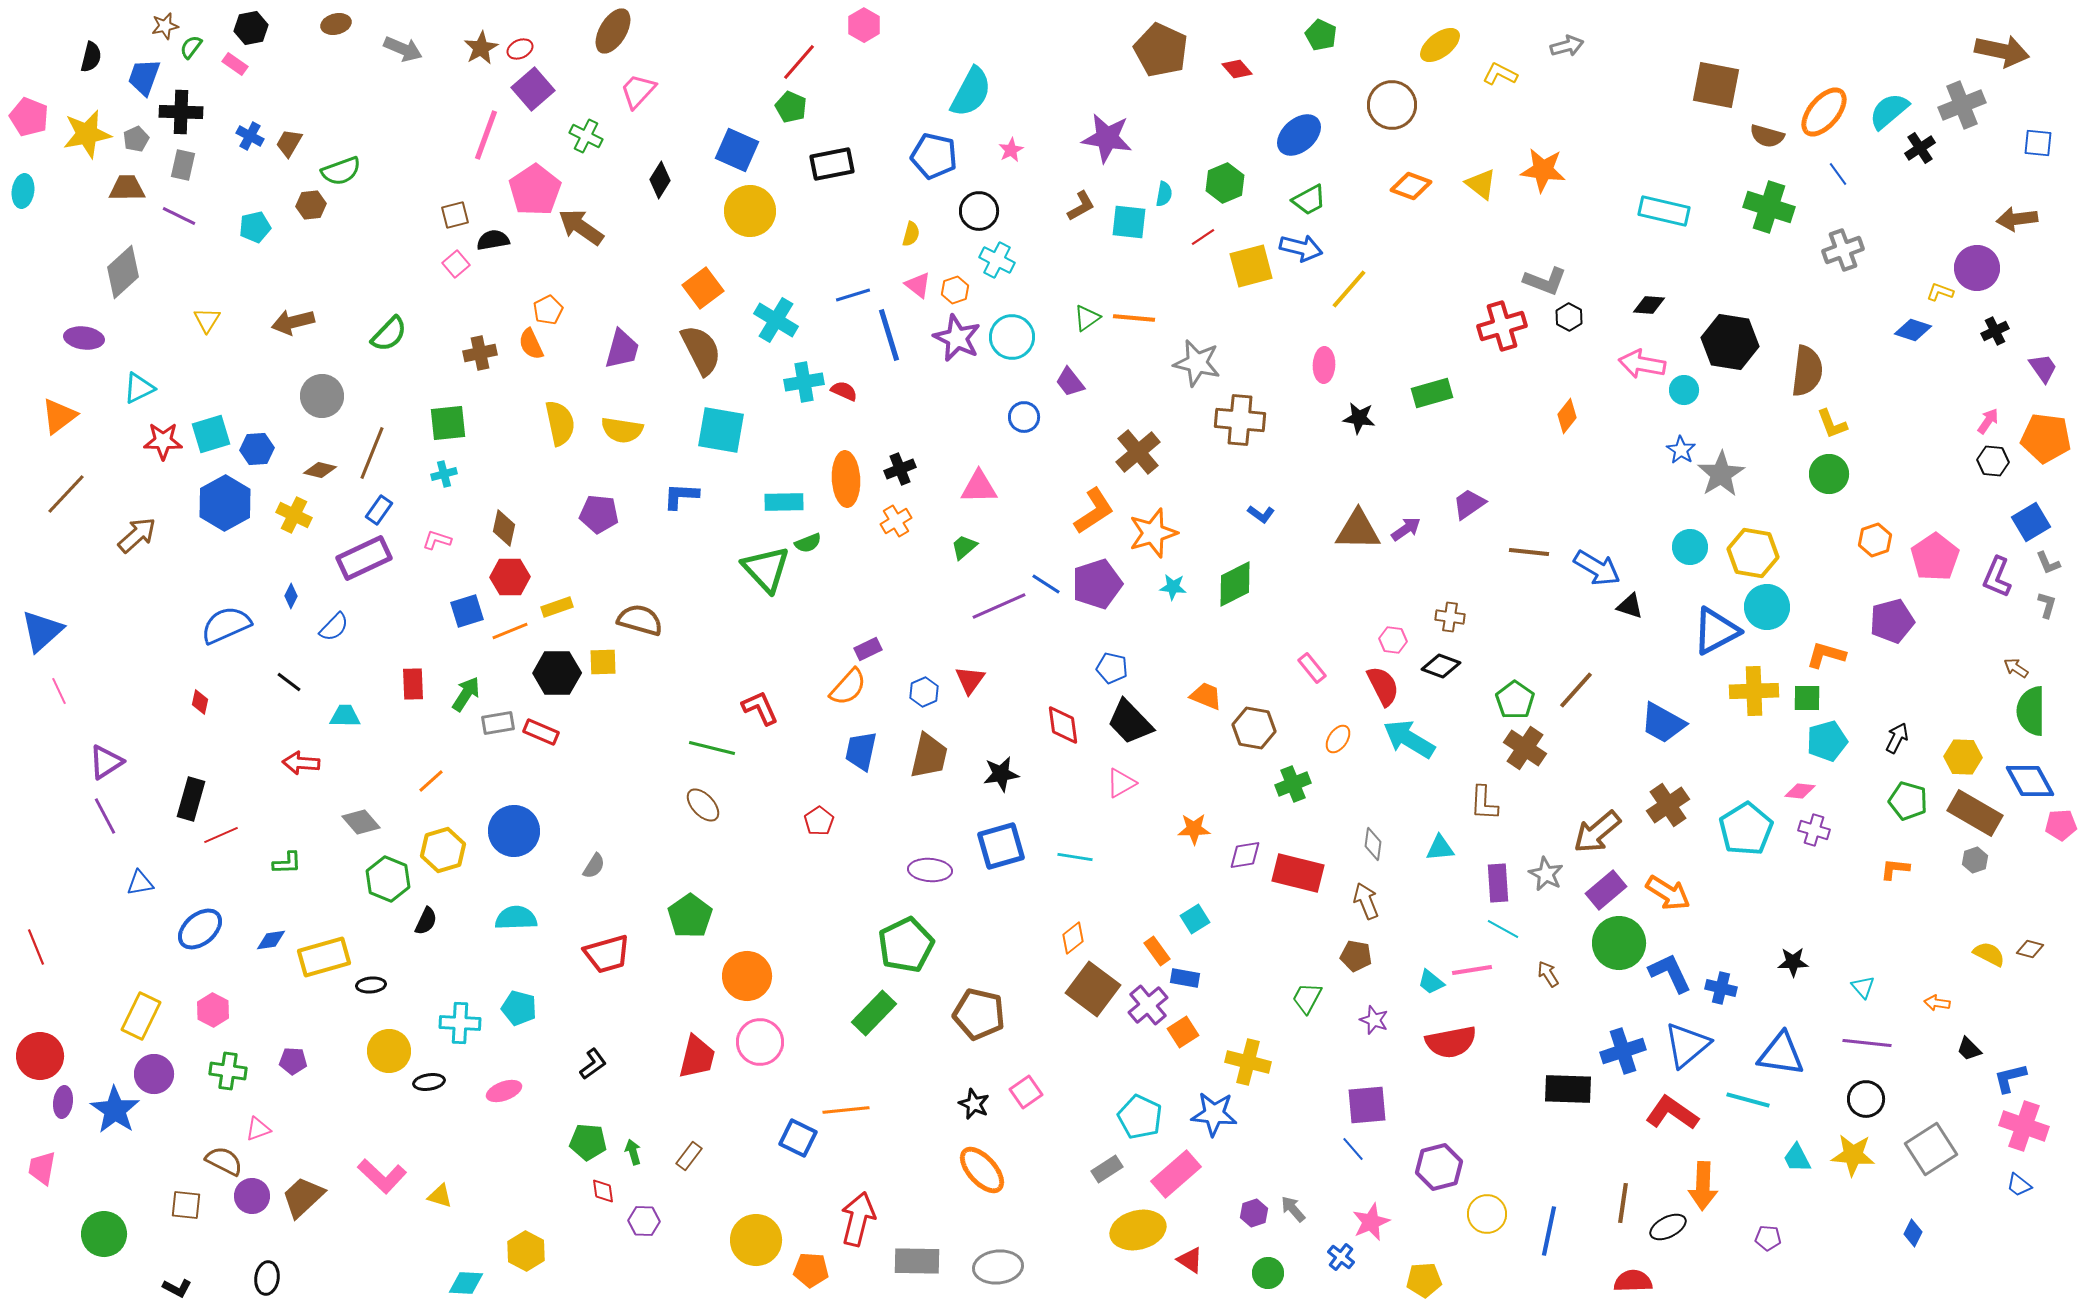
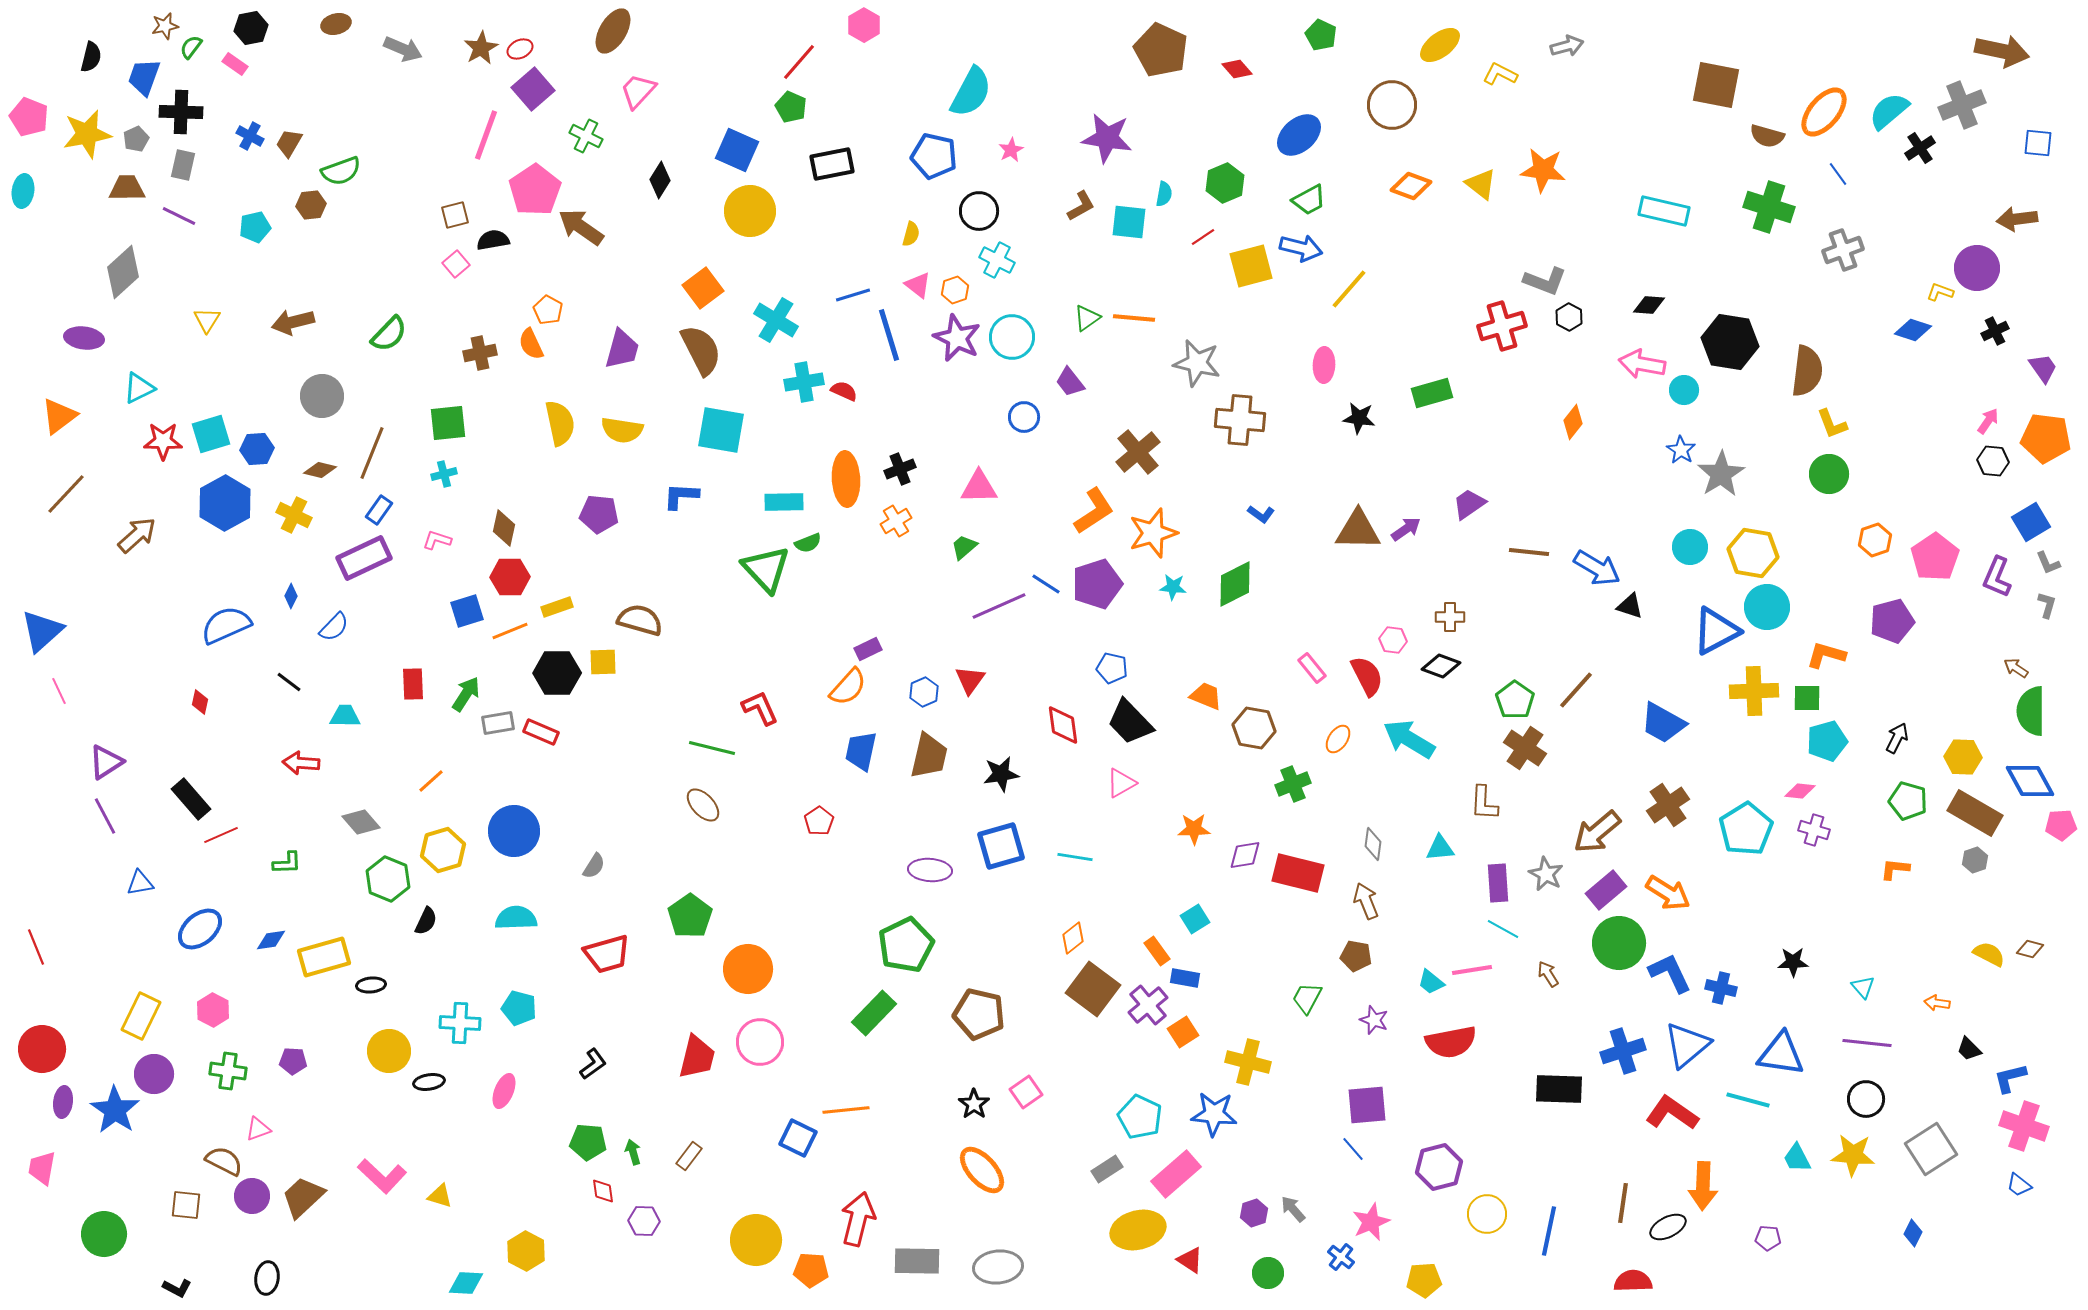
orange pentagon at (548, 310): rotated 16 degrees counterclockwise
orange diamond at (1567, 416): moved 6 px right, 6 px down
brown cross at (1450, 617): rotated 8 degrees counterclockwise
red semicircle at (1383, 686): moved 16 px left, 10 px up
black rectangle at (191, 799): rotated 57 degrees counterclockwise
orange circle at (747, 976): moved 1 px right, 7 px up
red circle at (40, 1056): moved 2 px right, 7 px up
black rectangle at (1568, 1089): moved 9 px left
pink ellipse at (504, 1091): rotated 48 degrees counterclockwise
black star at (974, 1104): rotated 12 degrees clockwise
